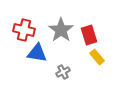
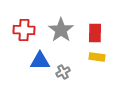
red cross: rotated 10 degrees counterclockwise
red rectangle: moved 6 px right, 2 px up; rotated 18 degrees clockwise
blue triangle: moved 3 px right, 8 px down; rotated 10 degrees counterclockwise
yellow rectangle: rotated 42 degrees counterclockwise
